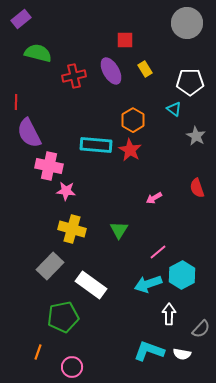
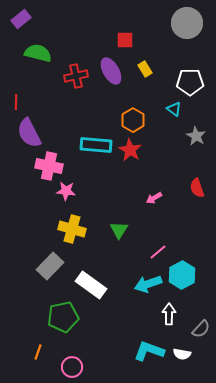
red cross: moved 2 px right
